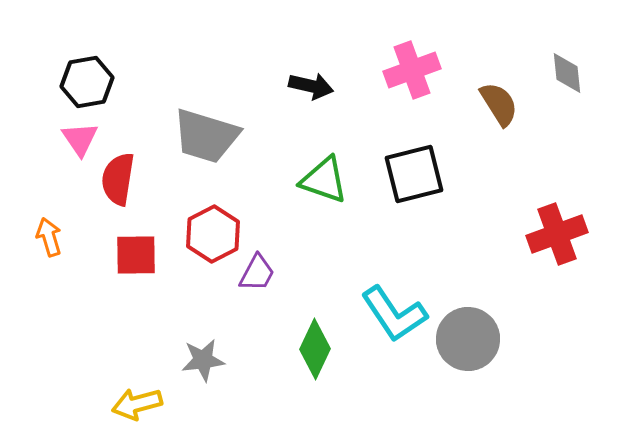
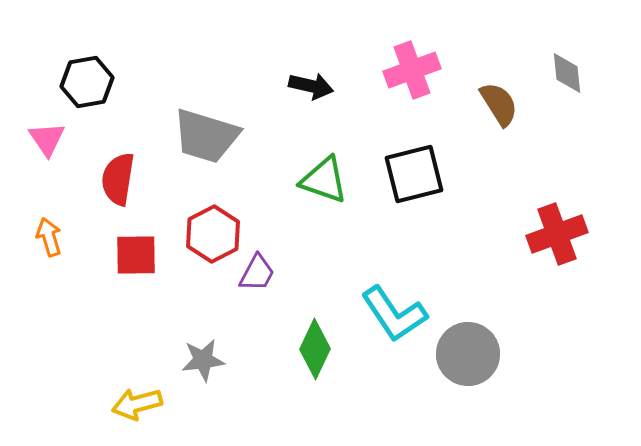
pink triangle: moved 33 px left
gray circle: moved 15 px down
